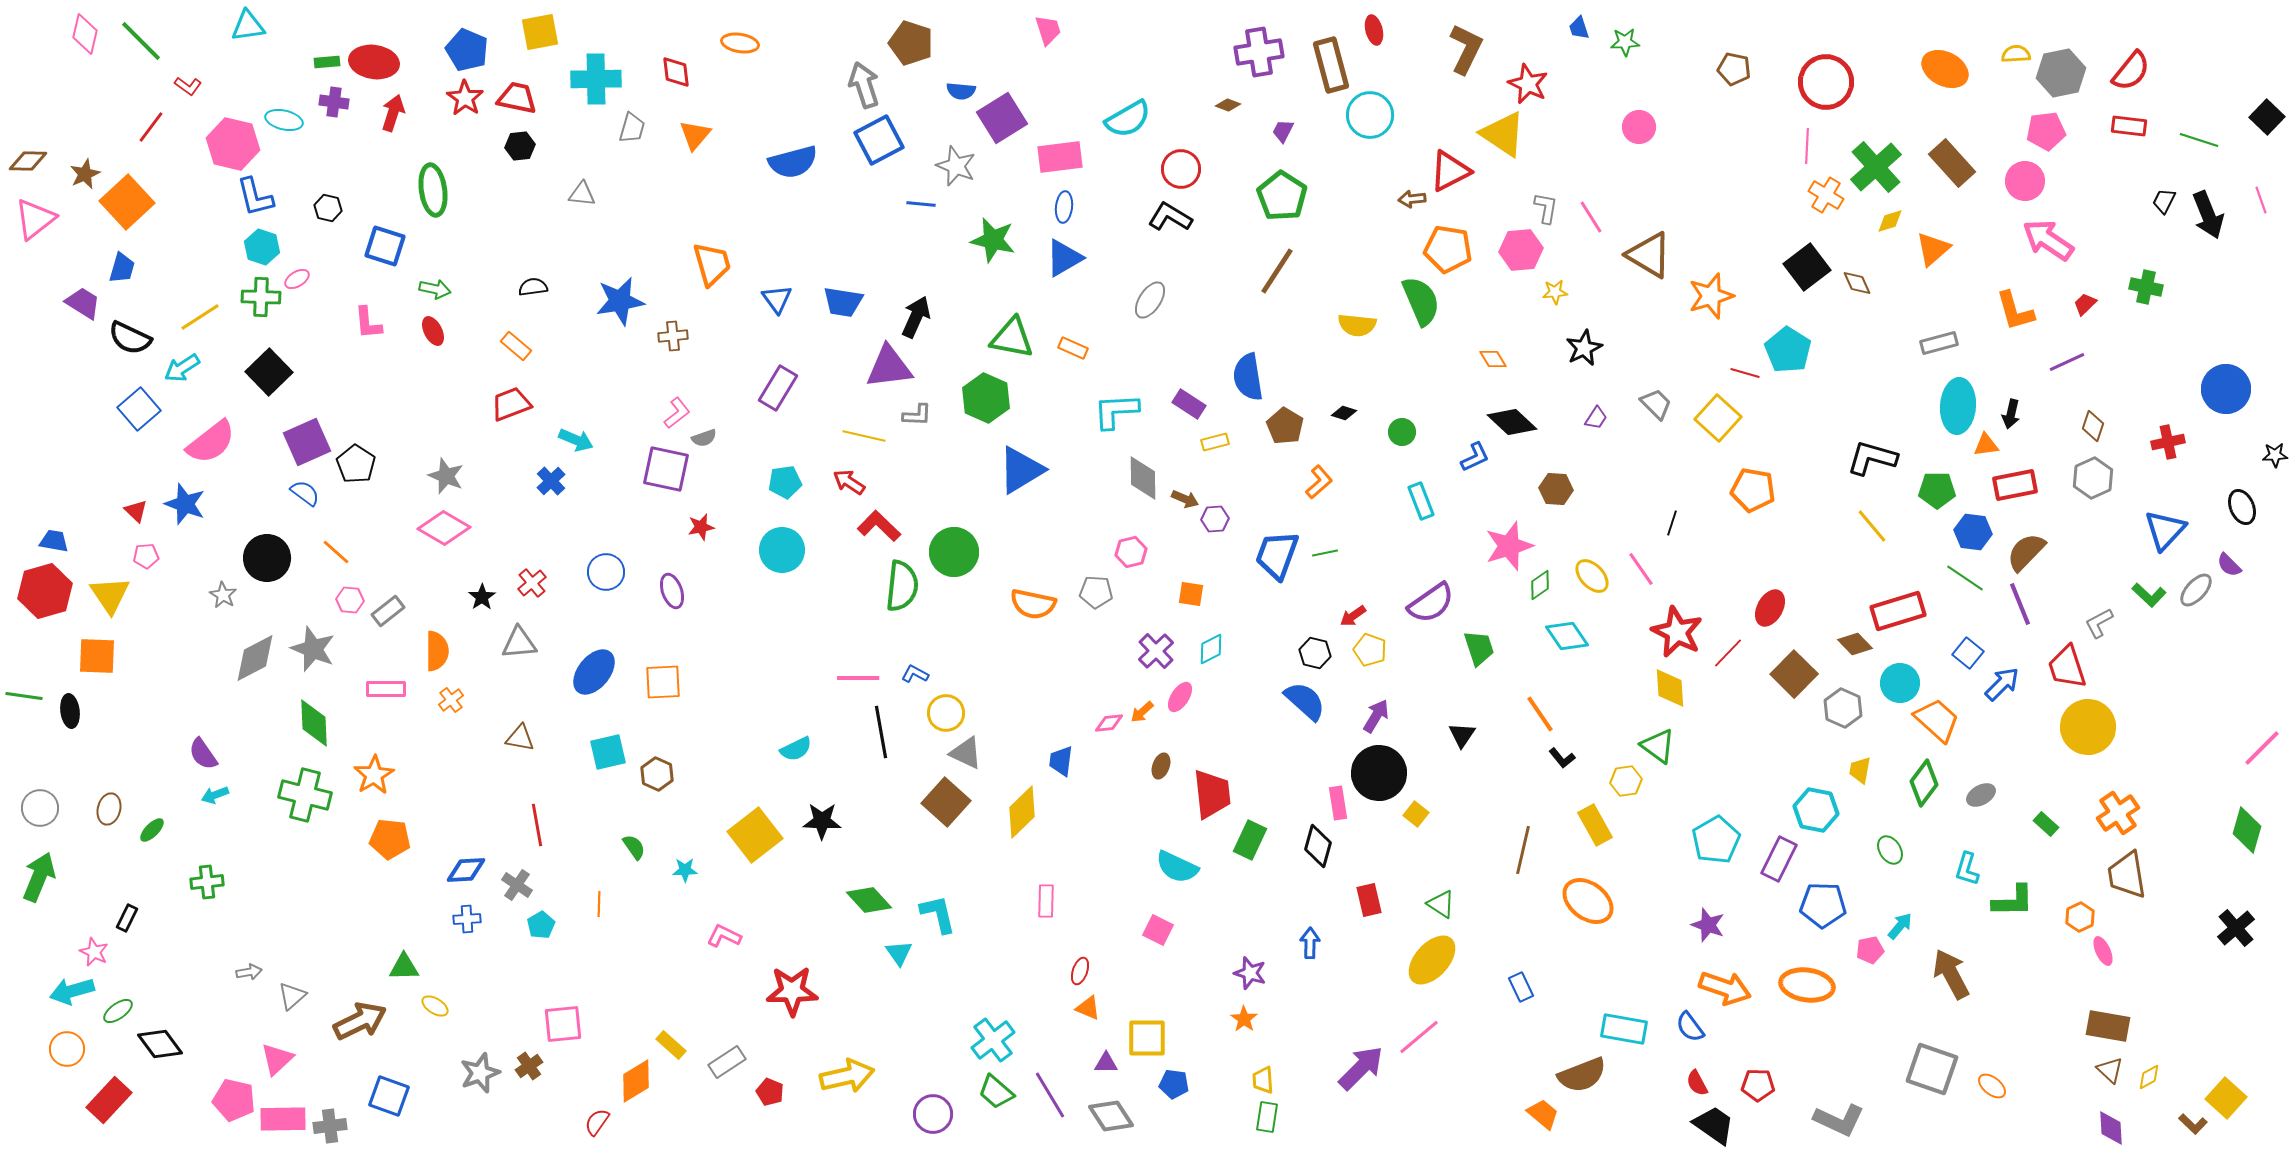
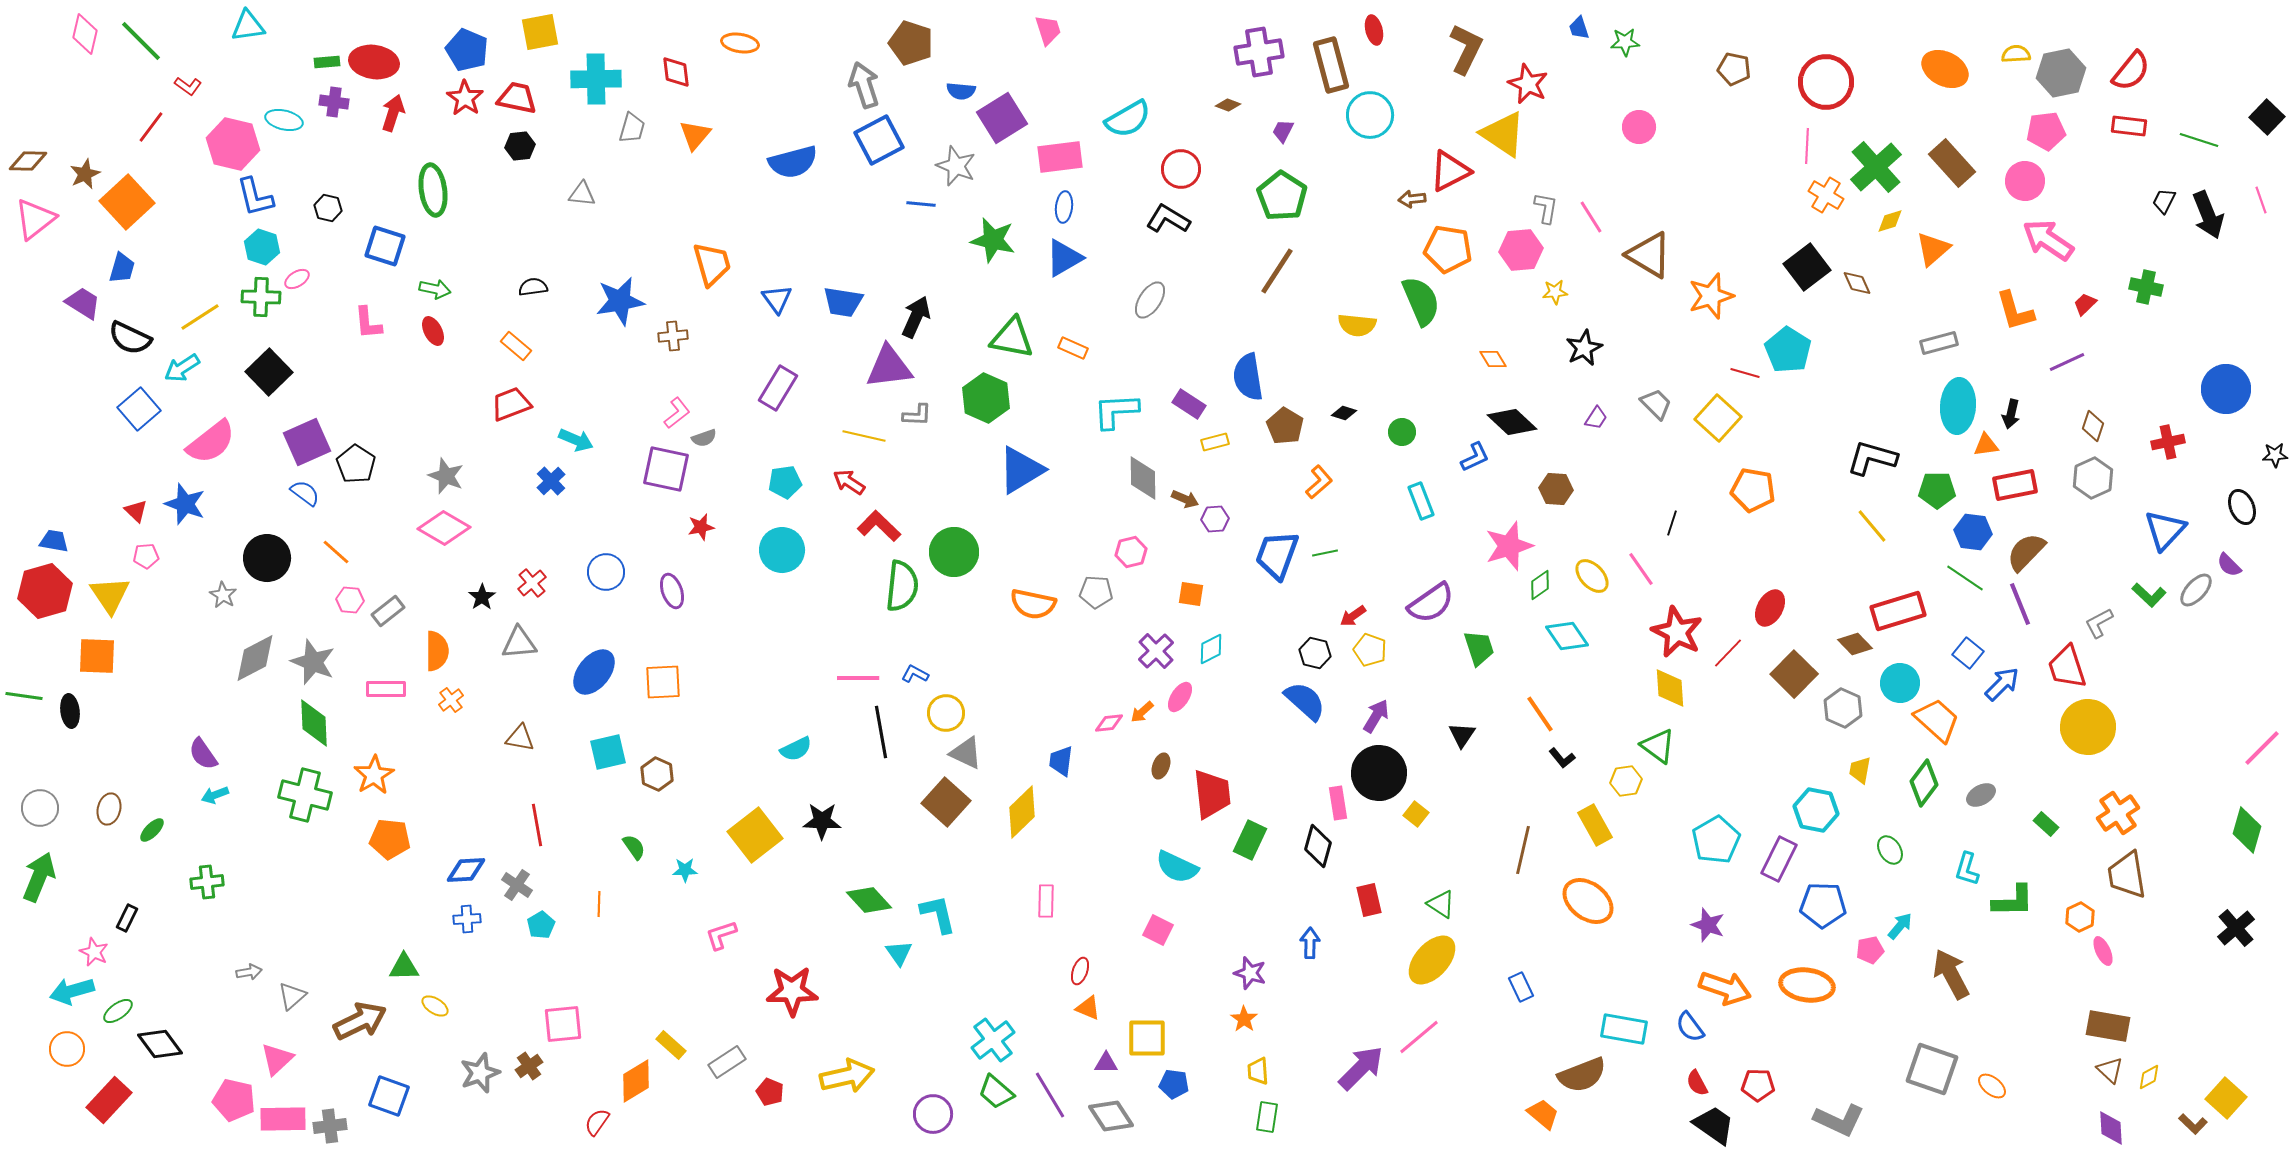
black L-shape at (1170, 217): moved 2 px left, 2 px down
gray star at (313, 649): moved 13 px down
pink L-shape at (724, 936): moved 3 px left, 1 px up; rotated 44 degrees counterclockwise
yellow trapezoid at (1263, 1080): moved 5 px left, 9 px up
